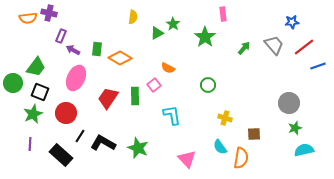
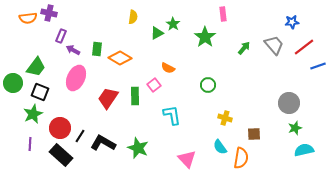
red circle at (66, 113): moved 6 px left, 15 px down
